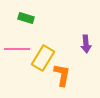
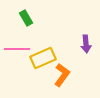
green rectangle: rotated 42 degrees clockwise
yellow rectangle: rotated 35 degrees clockwise
orange L-shape: rotated 25 degrees clockwise
